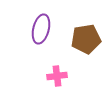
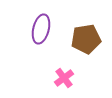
pink cross: moved 7 px right, 2 px down; rotated 30 degrees counterclockwise
